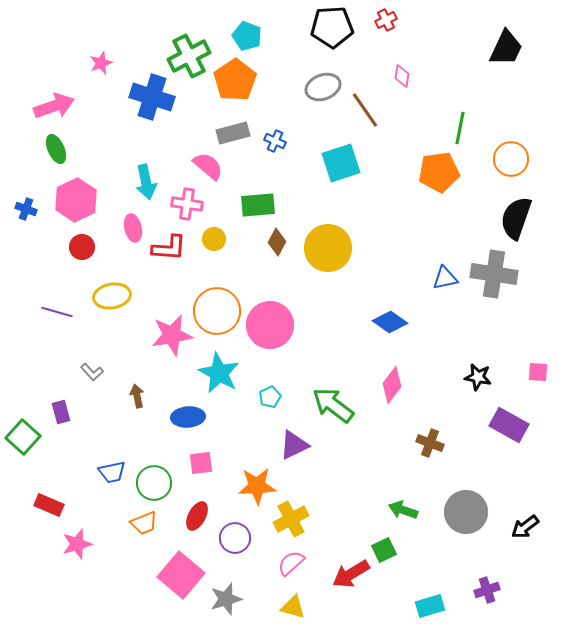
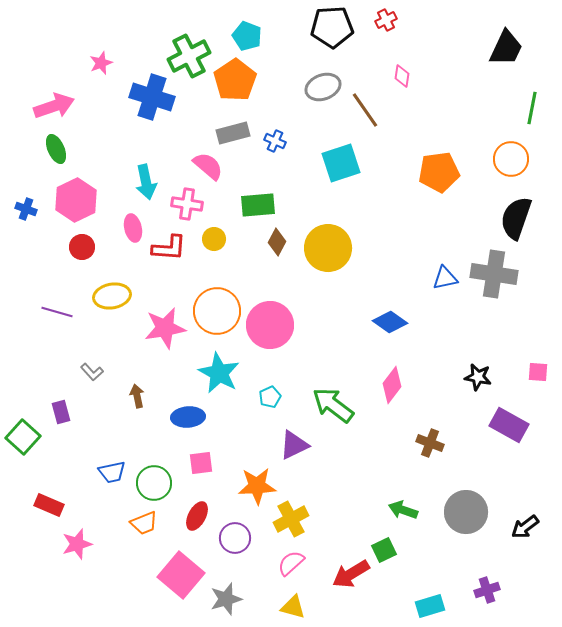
green line at (460, 128): moved 72 px right, 20 px up
pink star at (172, 335): moved 7 px left, 7 px up
